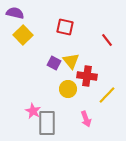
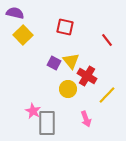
red cross: rotated 24 degrees clockwise
